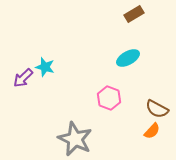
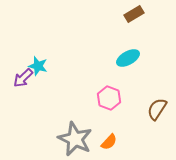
cyan star: moved 7 px left, 1 px up
brown semicircle: rotated 95 degrees clockwise
orange semicircle: moved 43 px left, 11 px down
